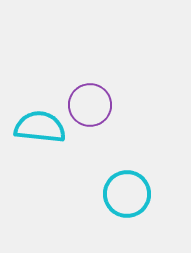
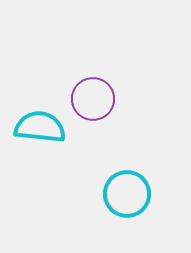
purple circle: moved 3 px right, 6 px up
